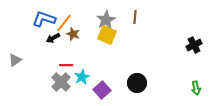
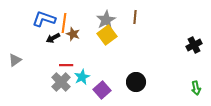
orange line: rotated 30 degrees counterclockwise
yellow square: rotated 30 degrees clockwise
black circle: moved 1 px left, 1 px up
